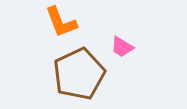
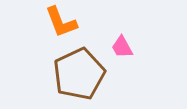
pink trapezoid: rotated 30 degrees clockwise
